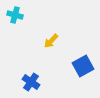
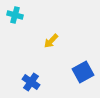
blue square: moved 6 px down
